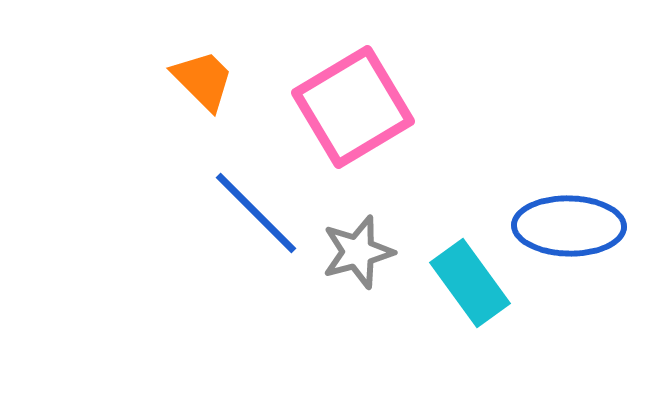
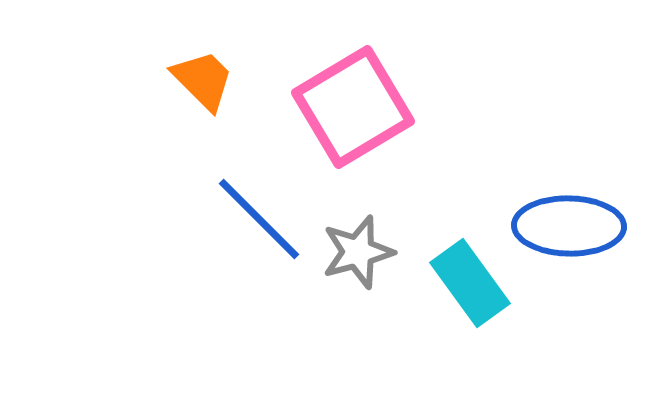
blue line: moved 3 px right, 6 px down
